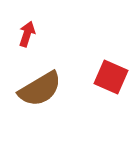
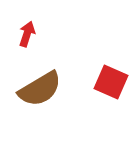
red square: moved 5 px down
